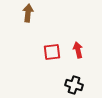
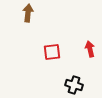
red arrow: moved 12 px right, 1 px up
